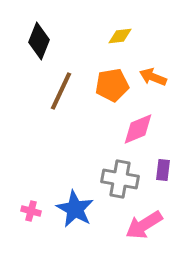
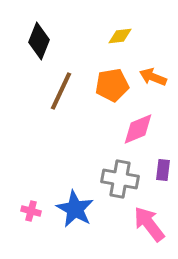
pink arrow: moved 5 px right, 1 px up; rotated 84 degrees clockwise
